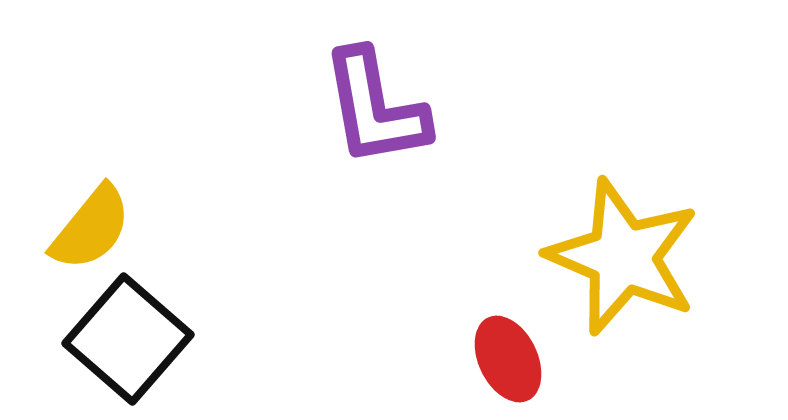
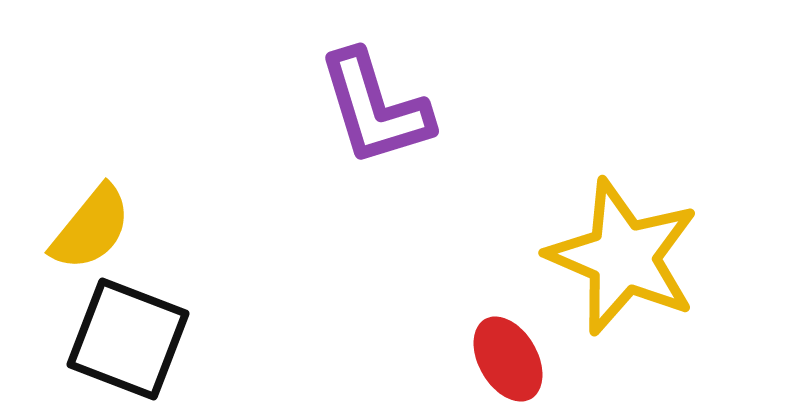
purple L-shape: rotated 7 degrees counterclockwise
black square: rotated 20 degrees counterclockwise
red ellipse: rotated 4 degrees counterclockwise
